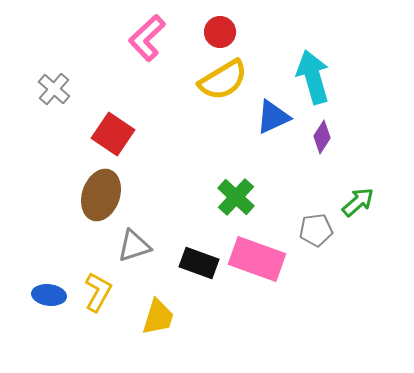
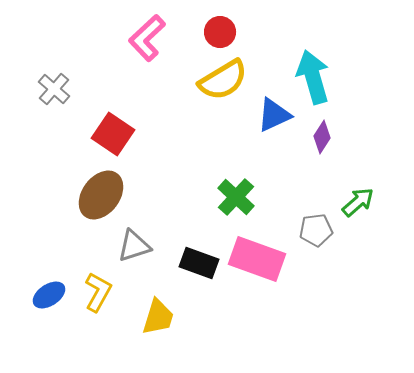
blue triangle: moved 1 px right, 2 px up
brown ellipse: rotated 18 degrees clockwise
blue ellipse: rotated 40 degrees counterclockwise
